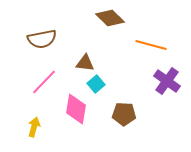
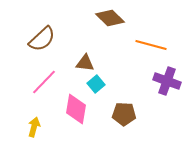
brown semicircle: rotated 32 degrees counterclockwise
purple cross: rotated 16 degrees counterclockwise
